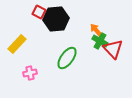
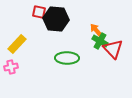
red square: rotated 16 degrees counterclockwise
black hexagon: rotated 10 degrees clockwise
green ellipse: rotated 55 degrees clockwise
pink cross: moved 19 px left, 6 px up
